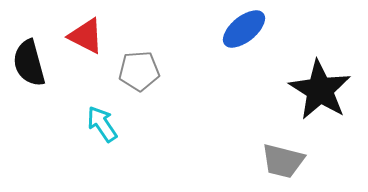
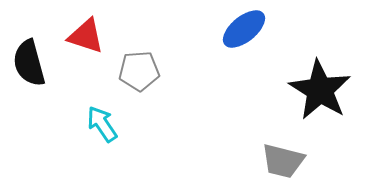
red triangle: rotated 9 degrees counterclockwise
